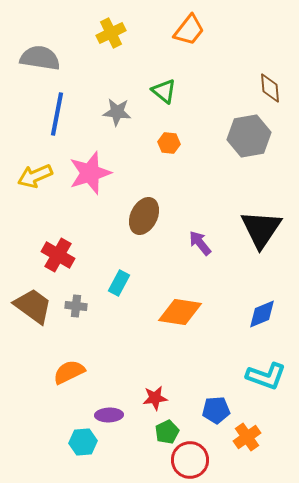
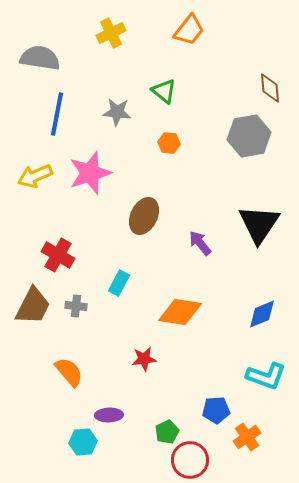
black triangle: moved 2 px left, 5 px up
brown trapezoid: rotated 81 degrees clockwise
orange semicircle: rotated 76 degrees clockwise
red star: moved 11 px left, 39 px up
